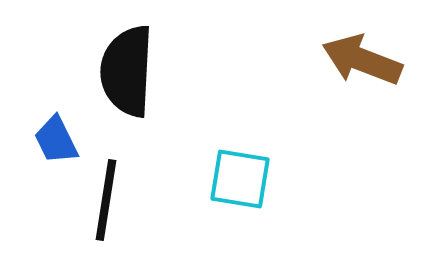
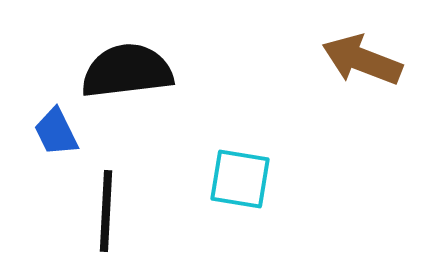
black semicircle: rotated 80 degrees clockwise
blue trapezoid: moved 8 px up
black line: moved 11 px down; rotated 6 degrees counterclockwise
